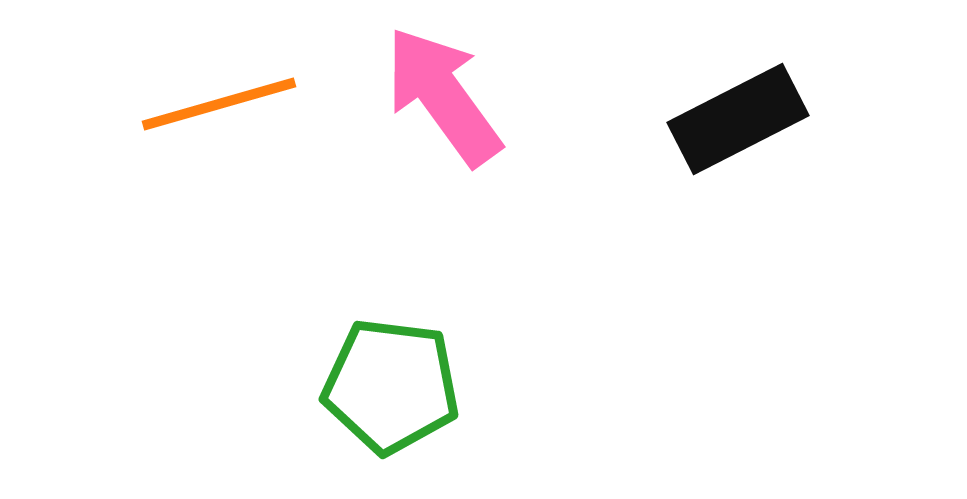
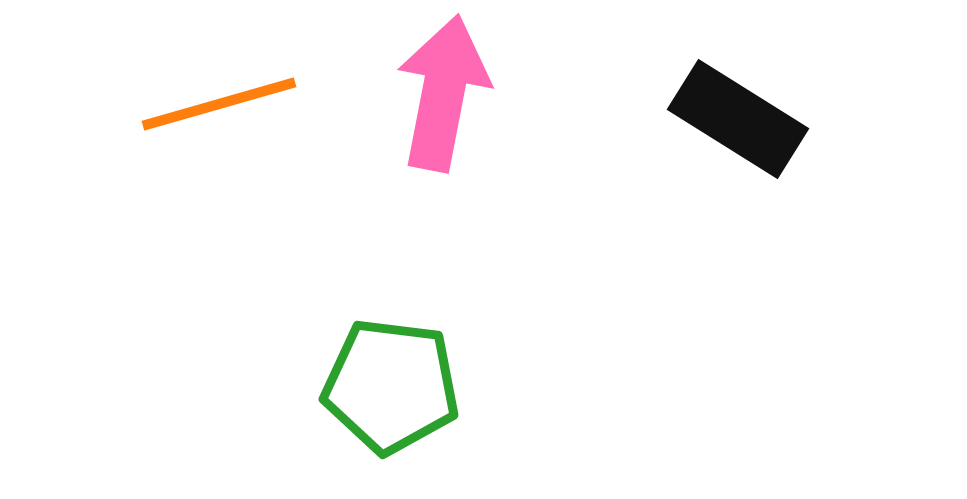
pink arrow: moved 3 px up; rotated 47 degrees clockwise
black rectangle: rotated 59 degrees clockwise
